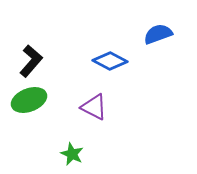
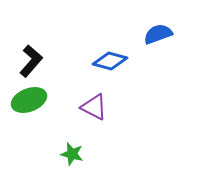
blue diamond: rotated 12 degrees counterclockwise
green star: rotated 10 degrees counterclockwise
